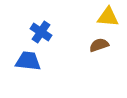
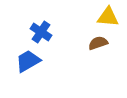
brown semicircle: moved 1 px left, 2 px up
blue trapezoid: rotated 36 degrees counterclockwise
